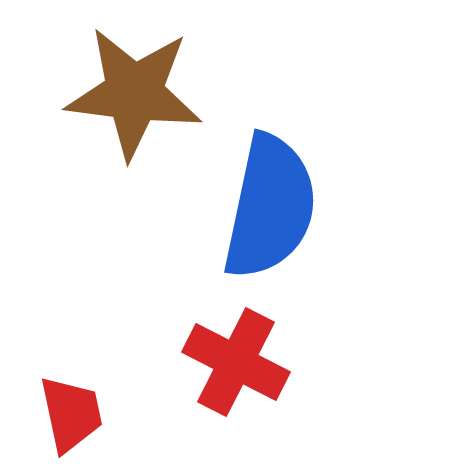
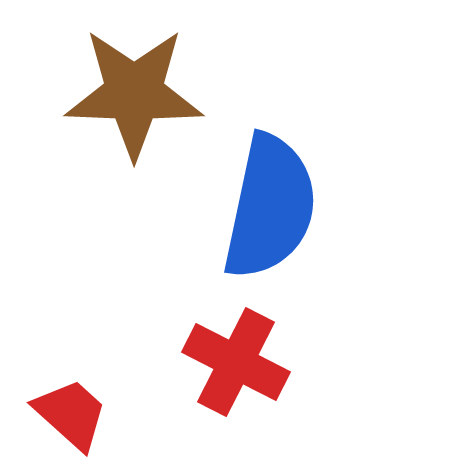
brown star: rotated 5 degrees counterclockwise
red trapezoid: rotated 36 degrees counterclockwise
